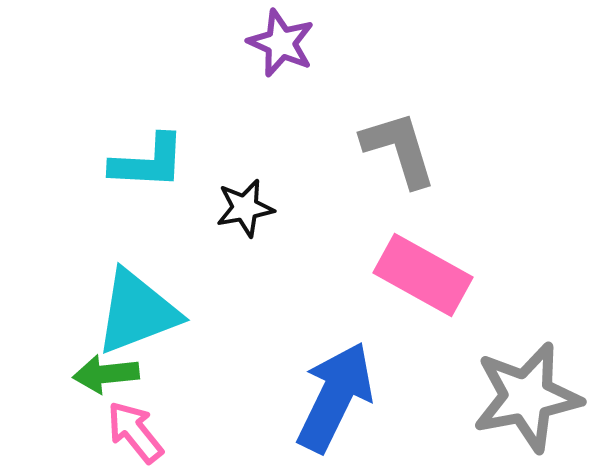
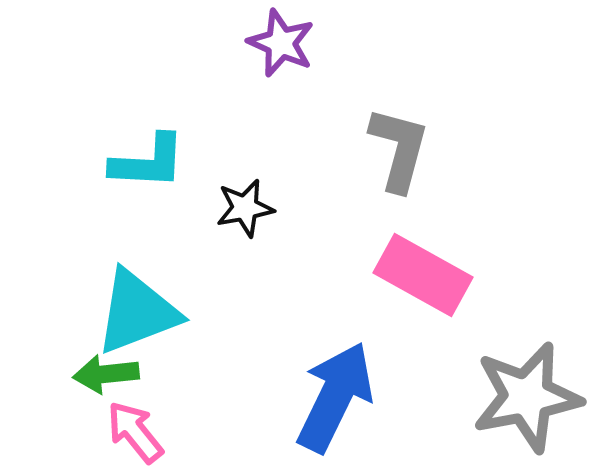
gray L-shape: rotated 32 degrees clockwise
